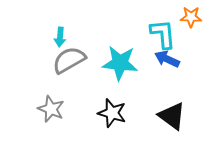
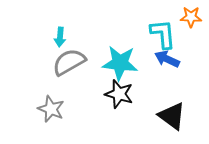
gray semicircle: moved 2 px down
black star: moved 7 px right, 19 px up
